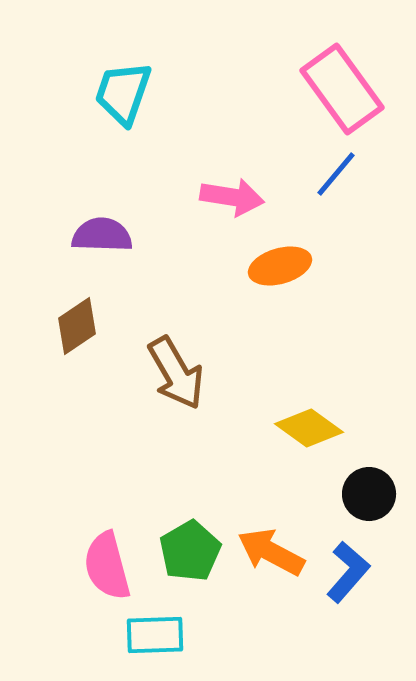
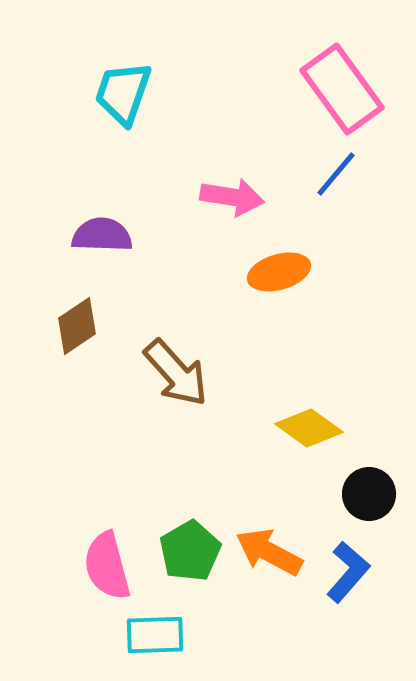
orange ellipse: moved 1 px left, 6 px down
brown arrow: rotated 12 degrees counterclockwise
orange arrow: moved 2 px left
